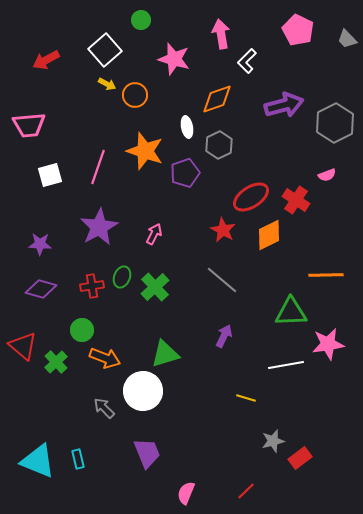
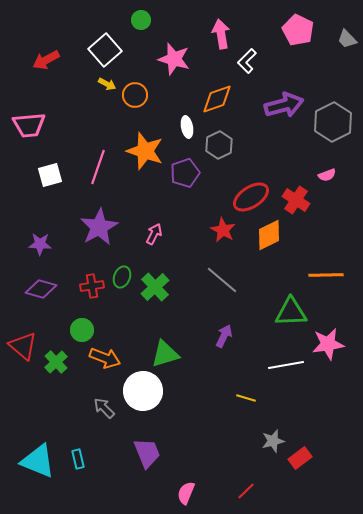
gray hexagon at (335, 123): moved 2 px left, 1 px up
